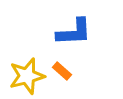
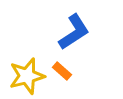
blue L-shape: rotated 30 degrees counterclockwise
